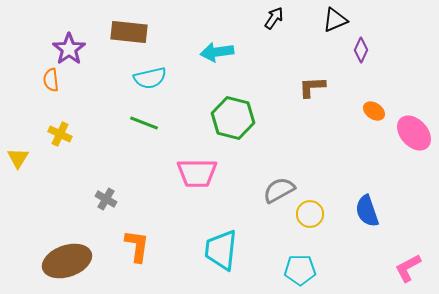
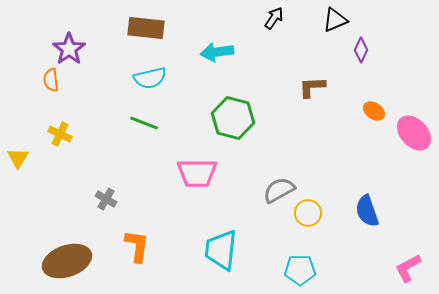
brown rectangle: moved 17 px right, 4 px up
yellow circle: moved 2 px left, 1 px up
